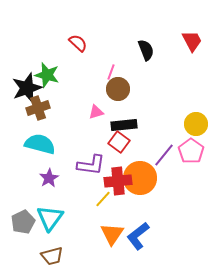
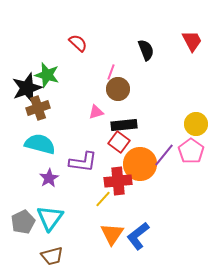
purple L-shape: moved 8 px left, 3 px up
orange circle: moved 14 px up
